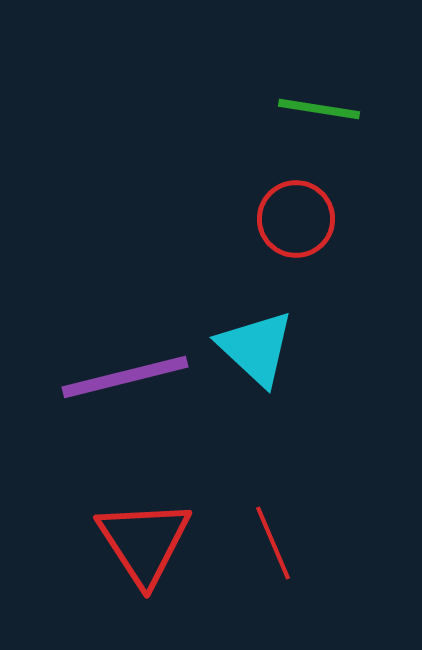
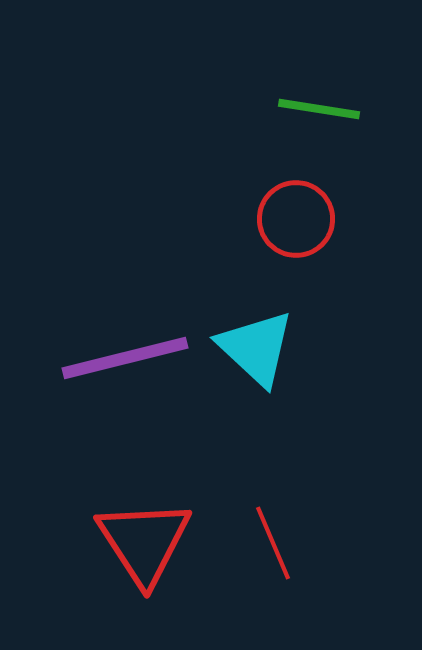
purple line: moved 19 px up
